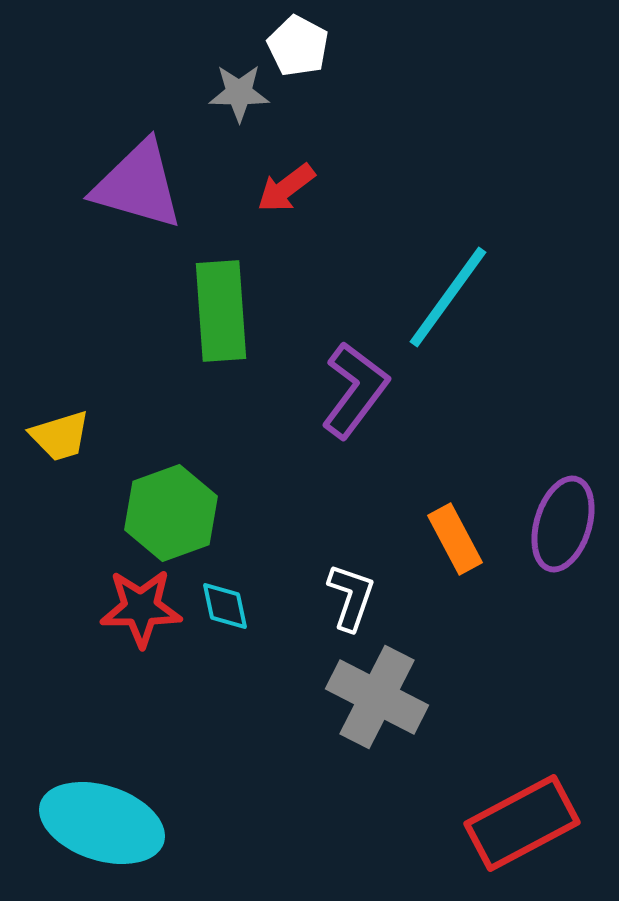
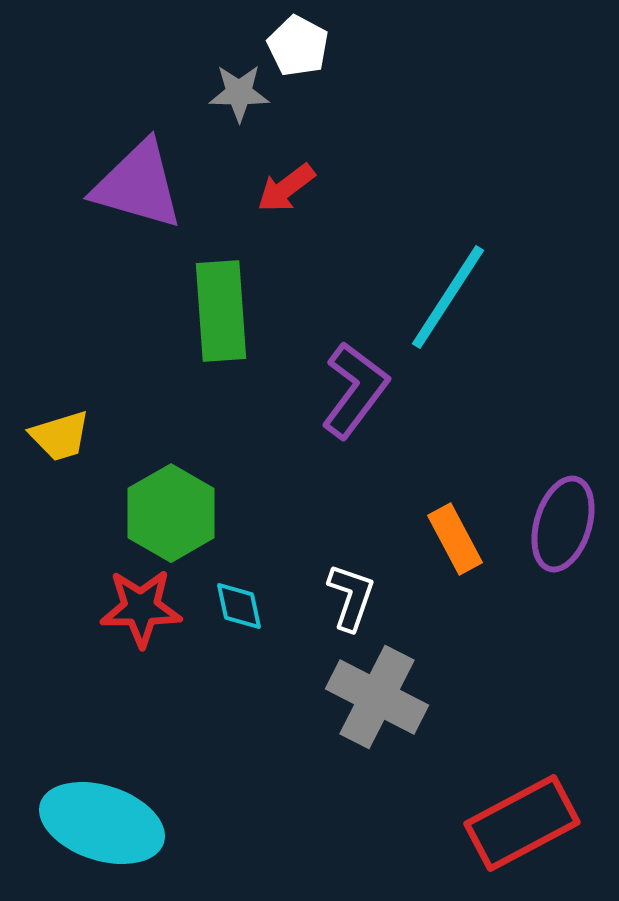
cyan line: rotated 3 degrees counterclockwise
green hexagon: rotated 10 degrees counterclockwise
cyan diamond: moved 14 px right
